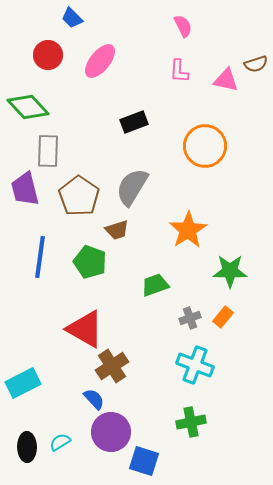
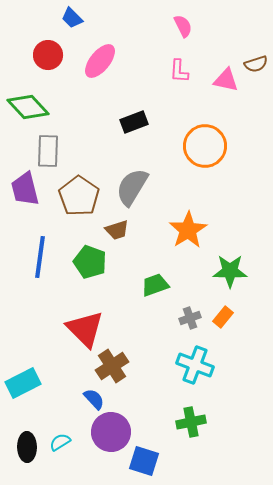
red triangle: rotated 15 degrees clockwise
